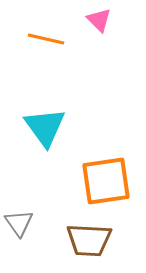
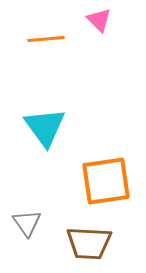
orange line: rotated 18 degrees counterclockwise
gray triangle: moved 8 px right
brown trapezoid: moved 3 px down
